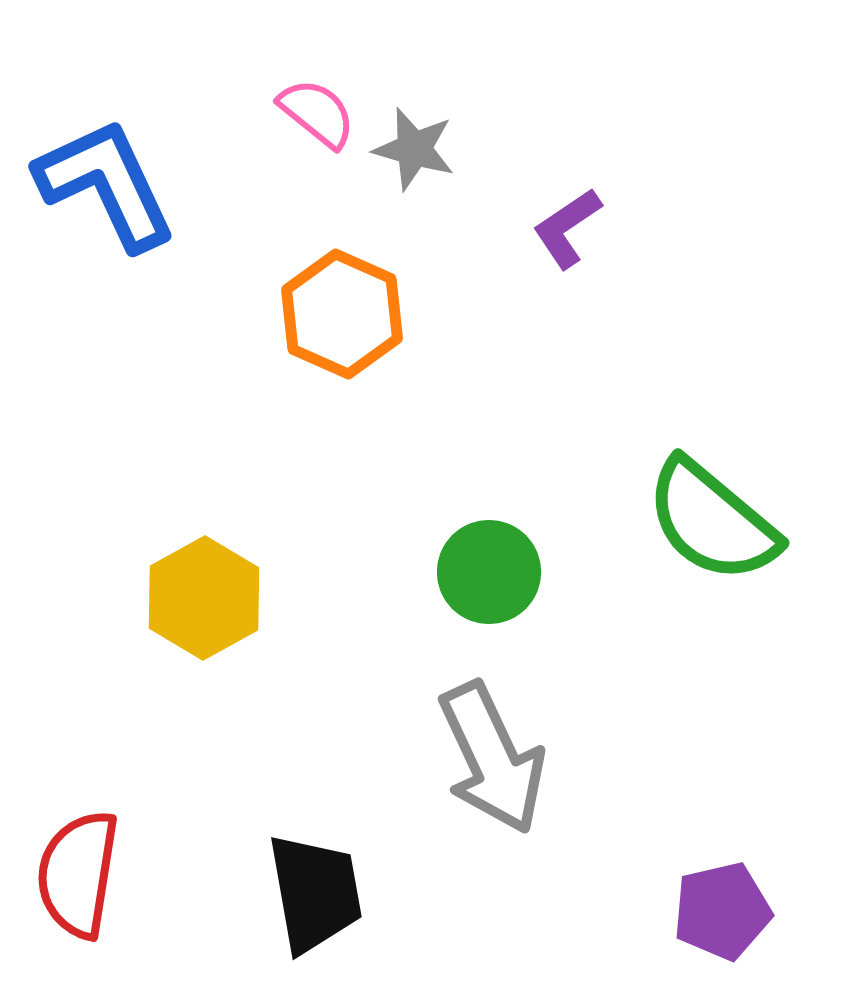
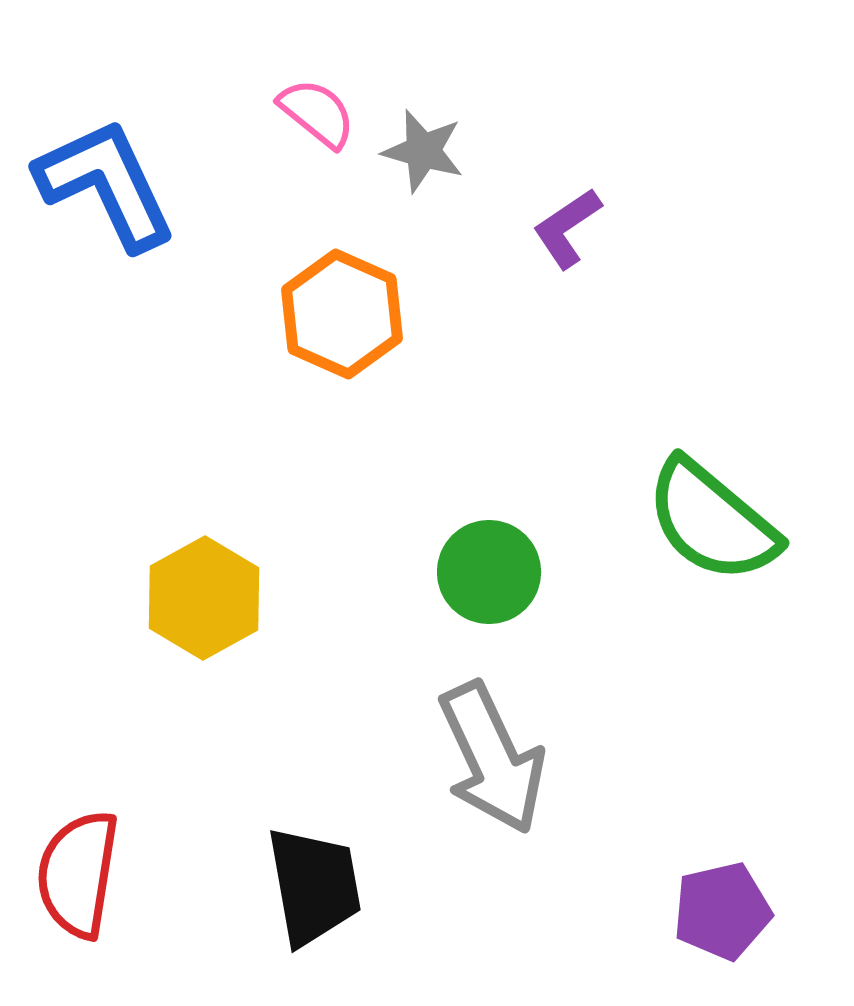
gray star: moved 9 px right, 2 px down
black trapezoid: moved 1 px left, 7 px up
